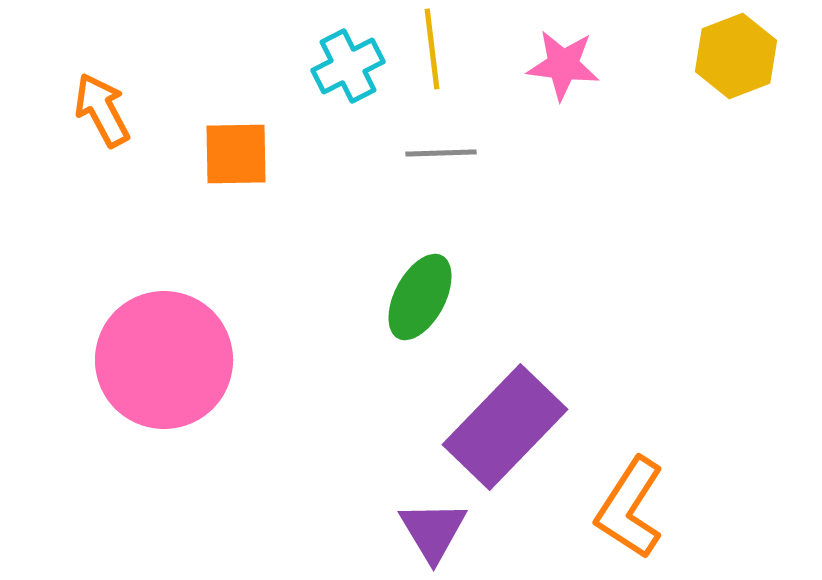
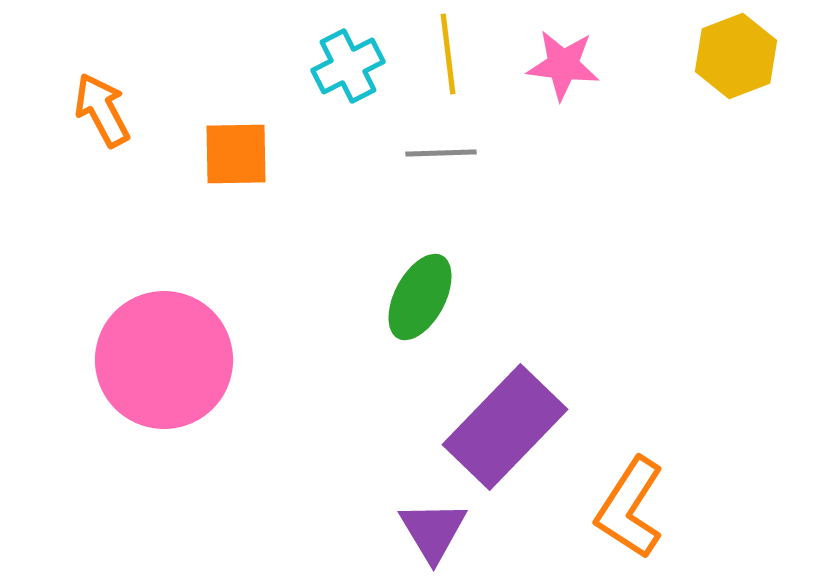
yellow line: moved 16 px right, 5 px down
